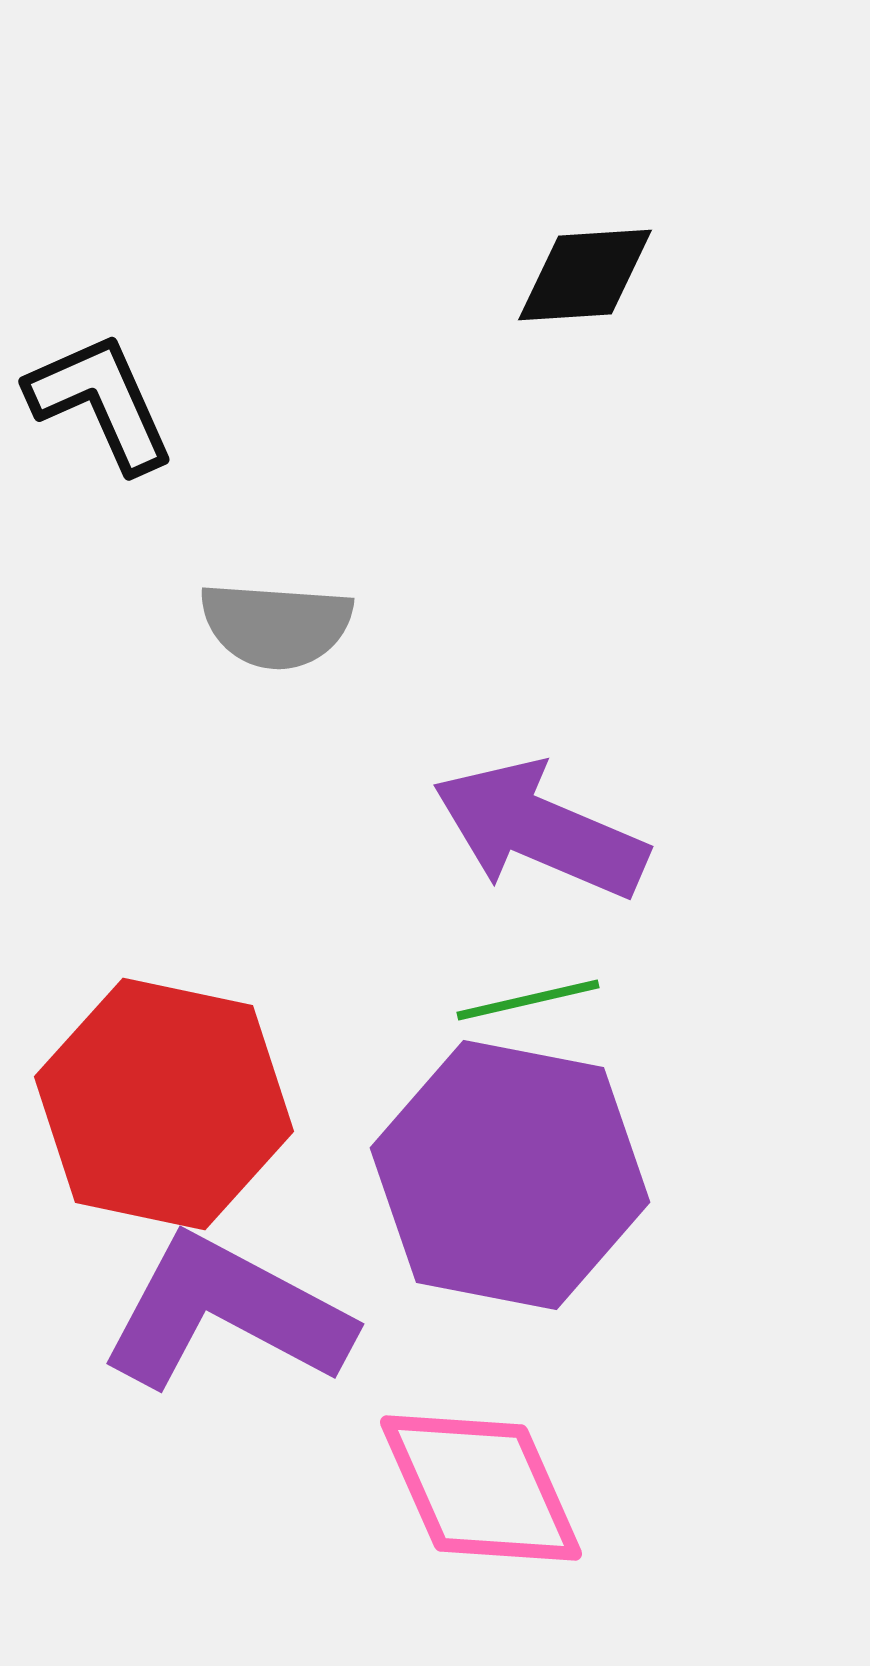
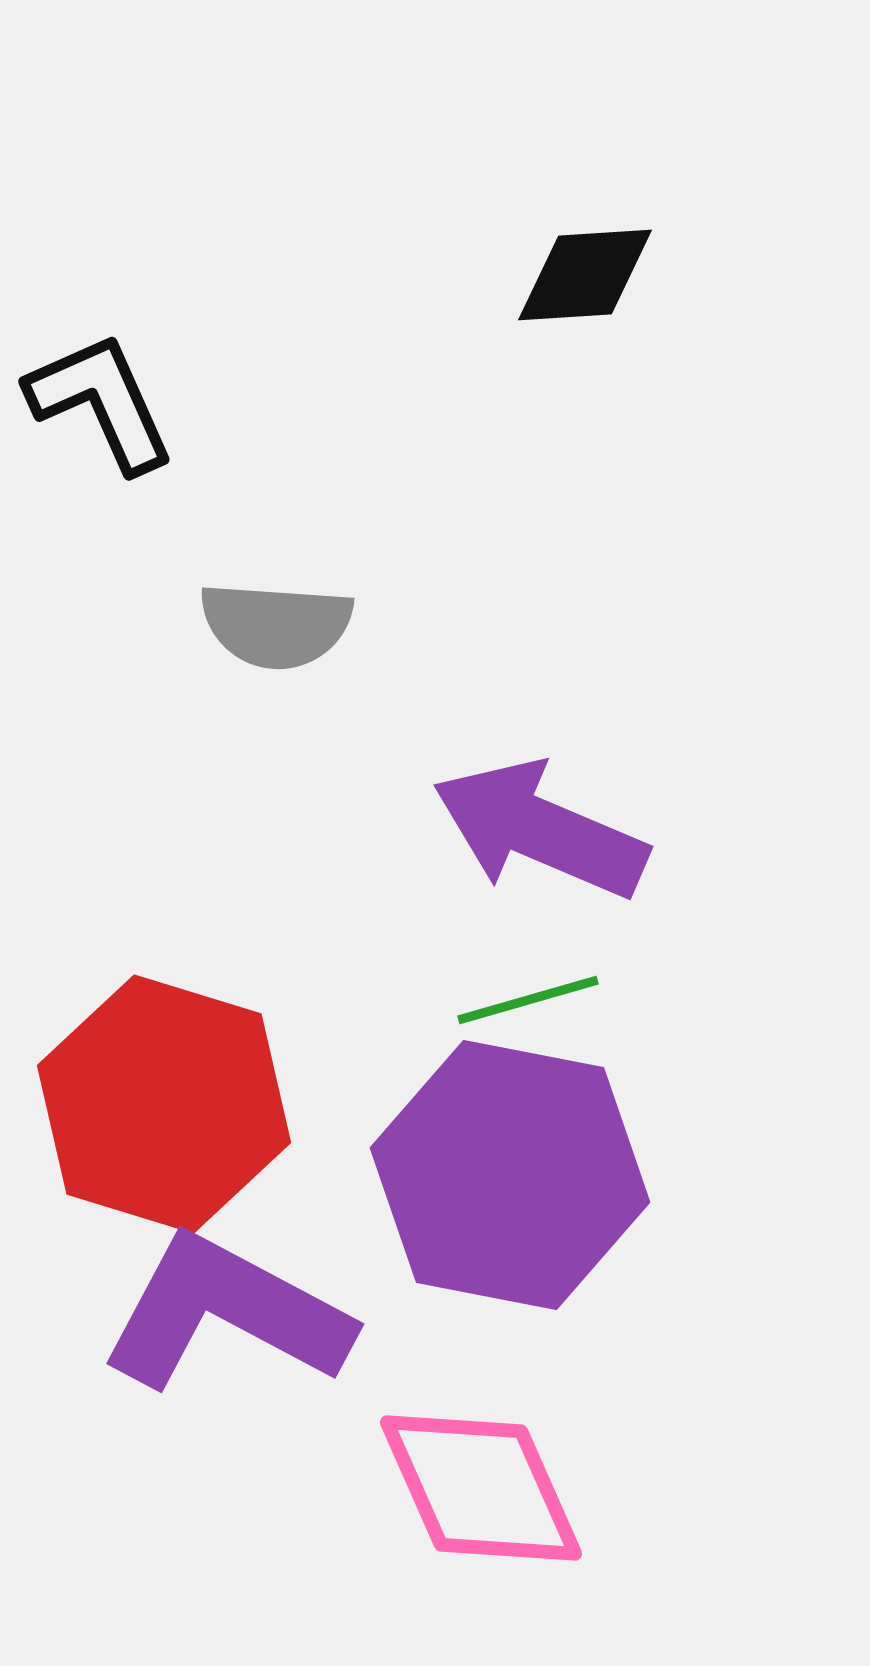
green line: rotated 3 degrees counterclockwise
red hexagon: rotated 5 degrees clockwise
